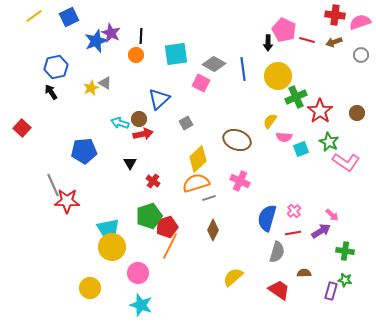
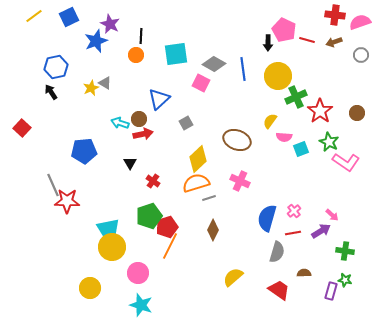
purple star at (111, 33): moved 1 px left, 9 px up
